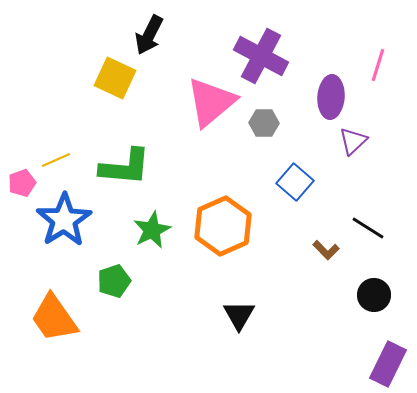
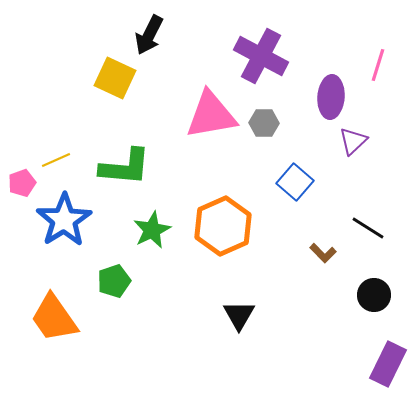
pink triangle: moved 13 px down; rotated 30 degrees clockwise
brown L-shape: moved 3 px left, 3 px down
